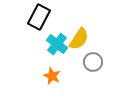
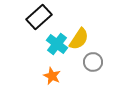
black rectangle: rotated 20 degrees clockwise
